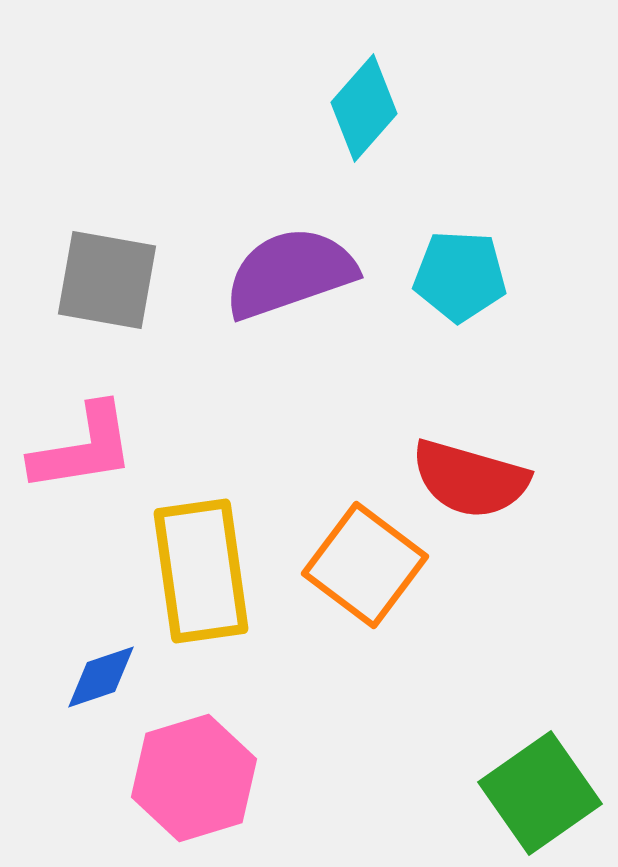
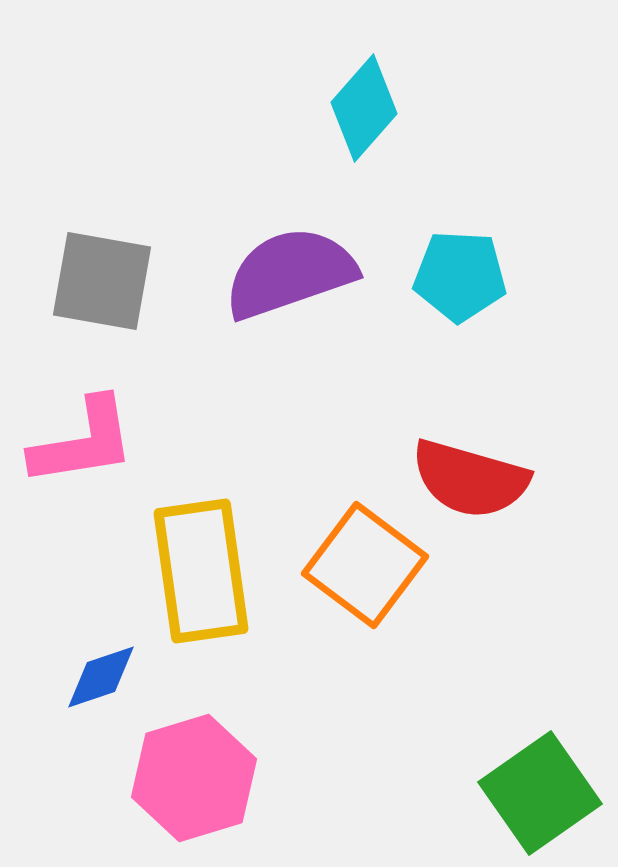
gray square: moved 5 px left, 1 px down
pink L-shape: moved 6 px up
